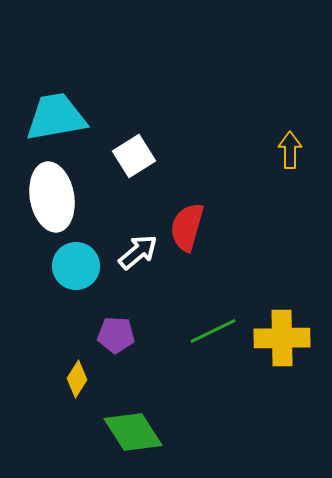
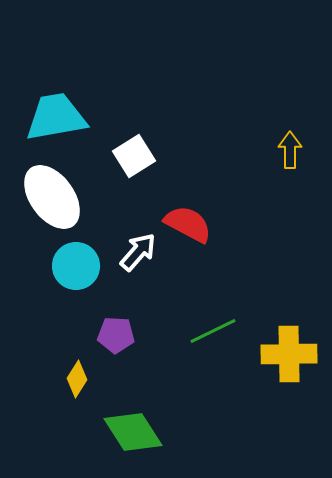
white ellipse: rotated 26 degrees counterclockwise
red semicircle: moved 1 px right, 3 px up; rotated 102 degrees clockwise
white arrow: rotated 9 degrees counterclockwise
yellow cross: moved 7 px right, 16 px down
